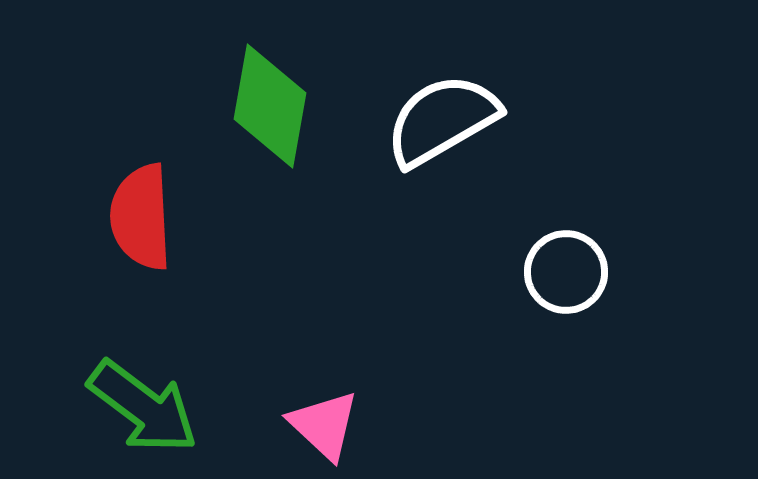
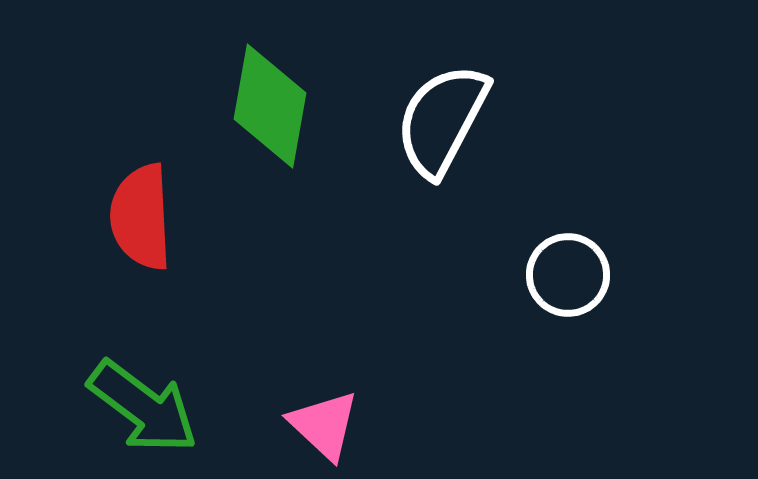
white semicircle: rotated 32 degrees counterclockwise
white circle: moved 2 px right, 3 px down
